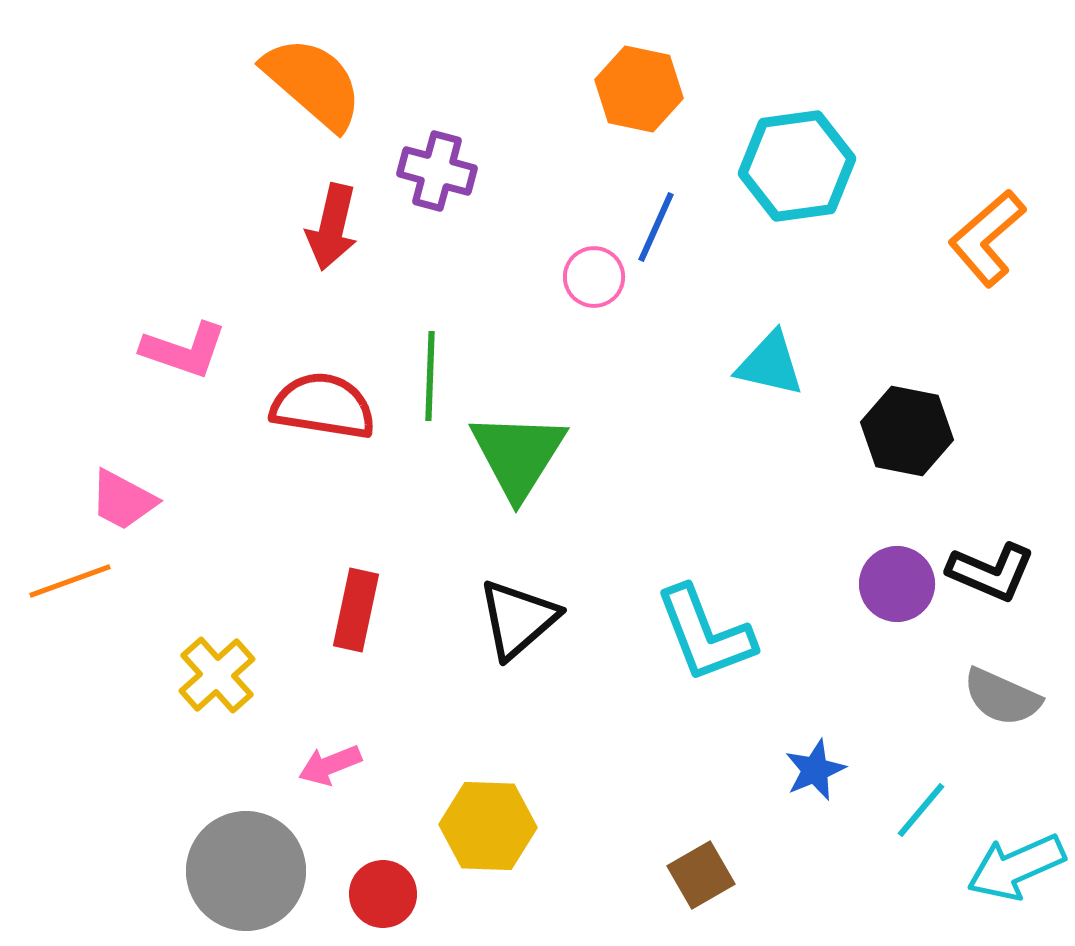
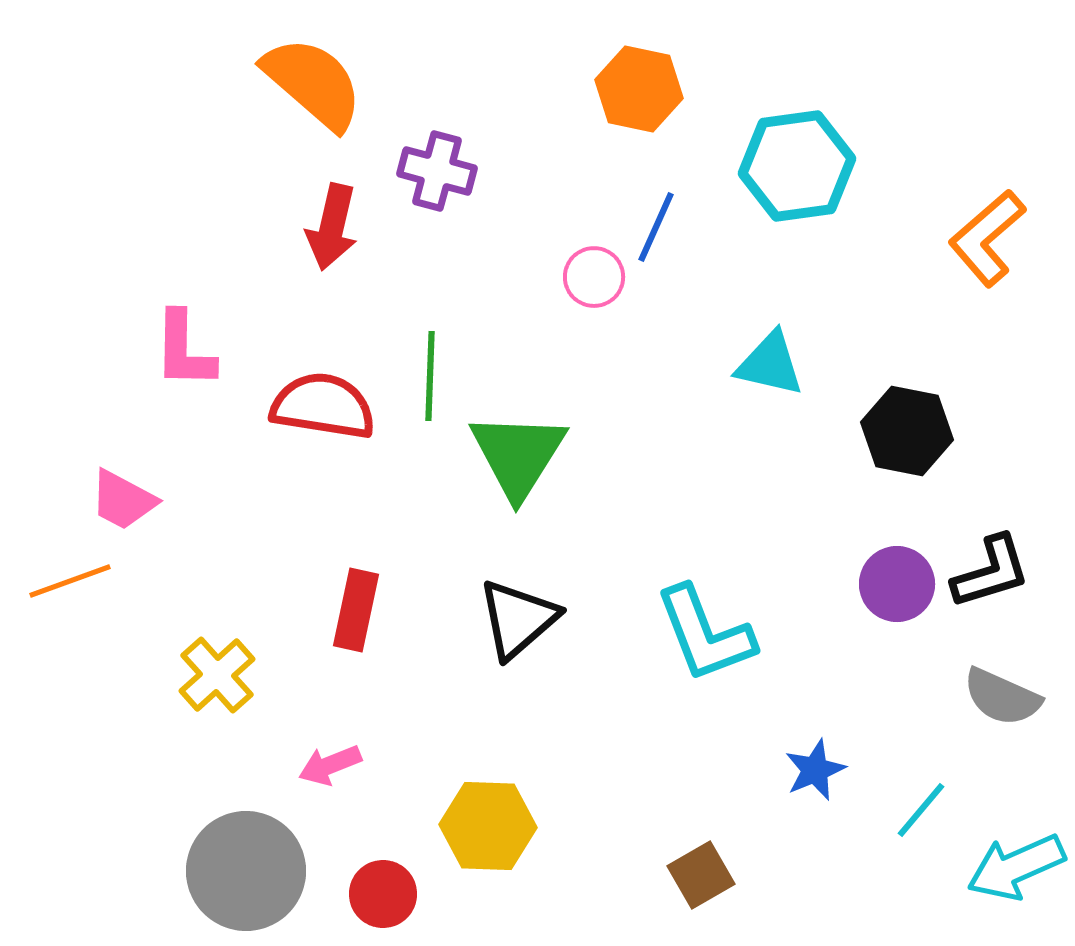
pink L-shape: rotated 72 degrees clockwise
black L-shape: rotated 40 degrees counterclockwise
